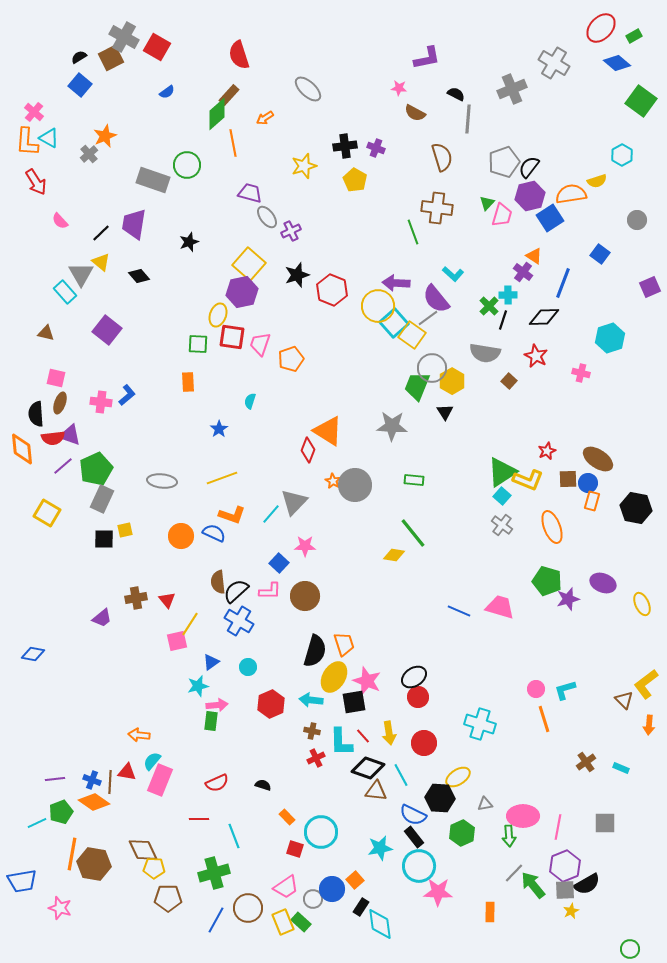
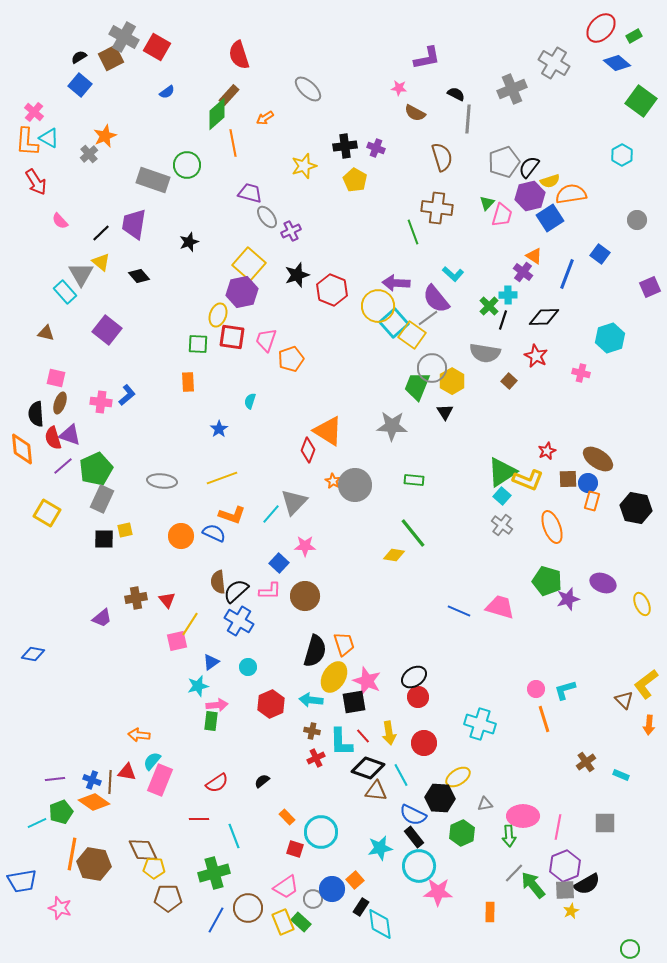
yellow semicircle at (597, 181): moved 47 px left
blue line at (563, 283): moved 4 px right, 9 px up
pink trapezoid at (260, 344): moved 6 px right, 4 px up
red semicircle at (53, 438): rotated 80 degrees clockwise
cyan rectangle at (621, 768): moved 7 px down
red semicircle at (217, 783): rotated 10 degrees counterclockwise
black semicircle at (263, 785): moved 1 px left, 4 px up; rotated 56 degrees counterclockwise
